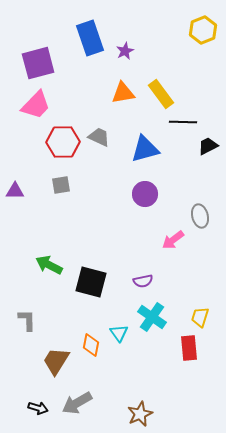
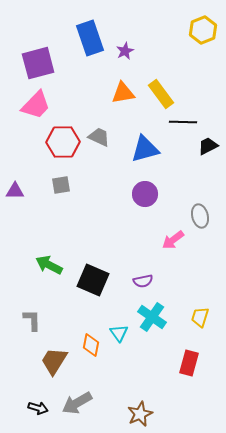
black square: moved 2 px right, 2 px up; rotated 8 degrees clockwise
gray L-shape: moved 5 px right
red rectangle: moved 15 px down; rotated 20 degrees clockwise
brown trapezoid: moved 2 px left
